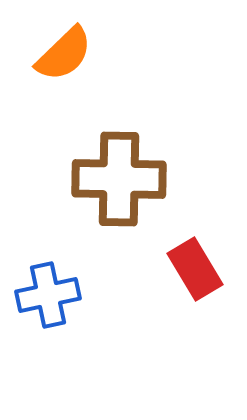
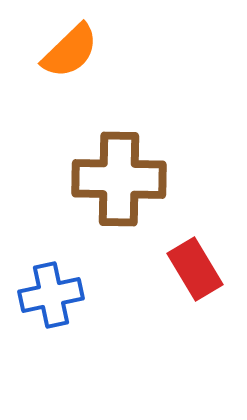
orange semicircle: moved 6 px right, 3 px up
blue cross: moved 3 px right
